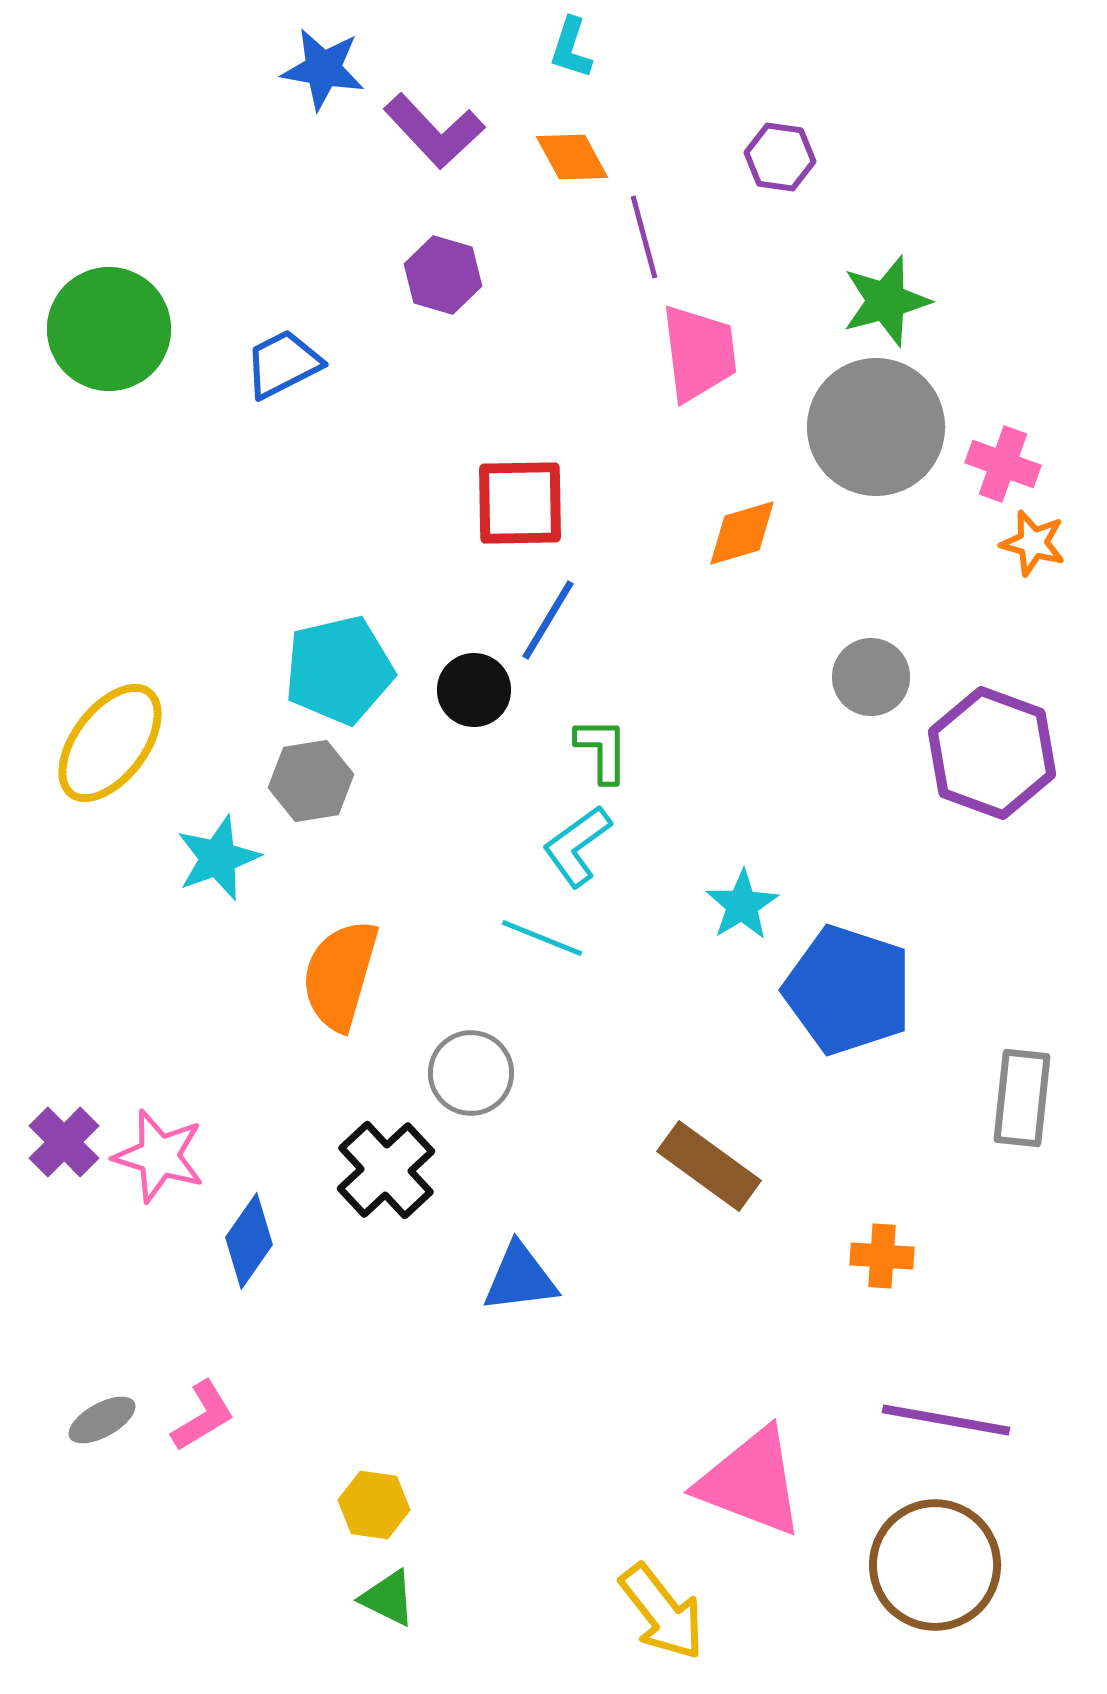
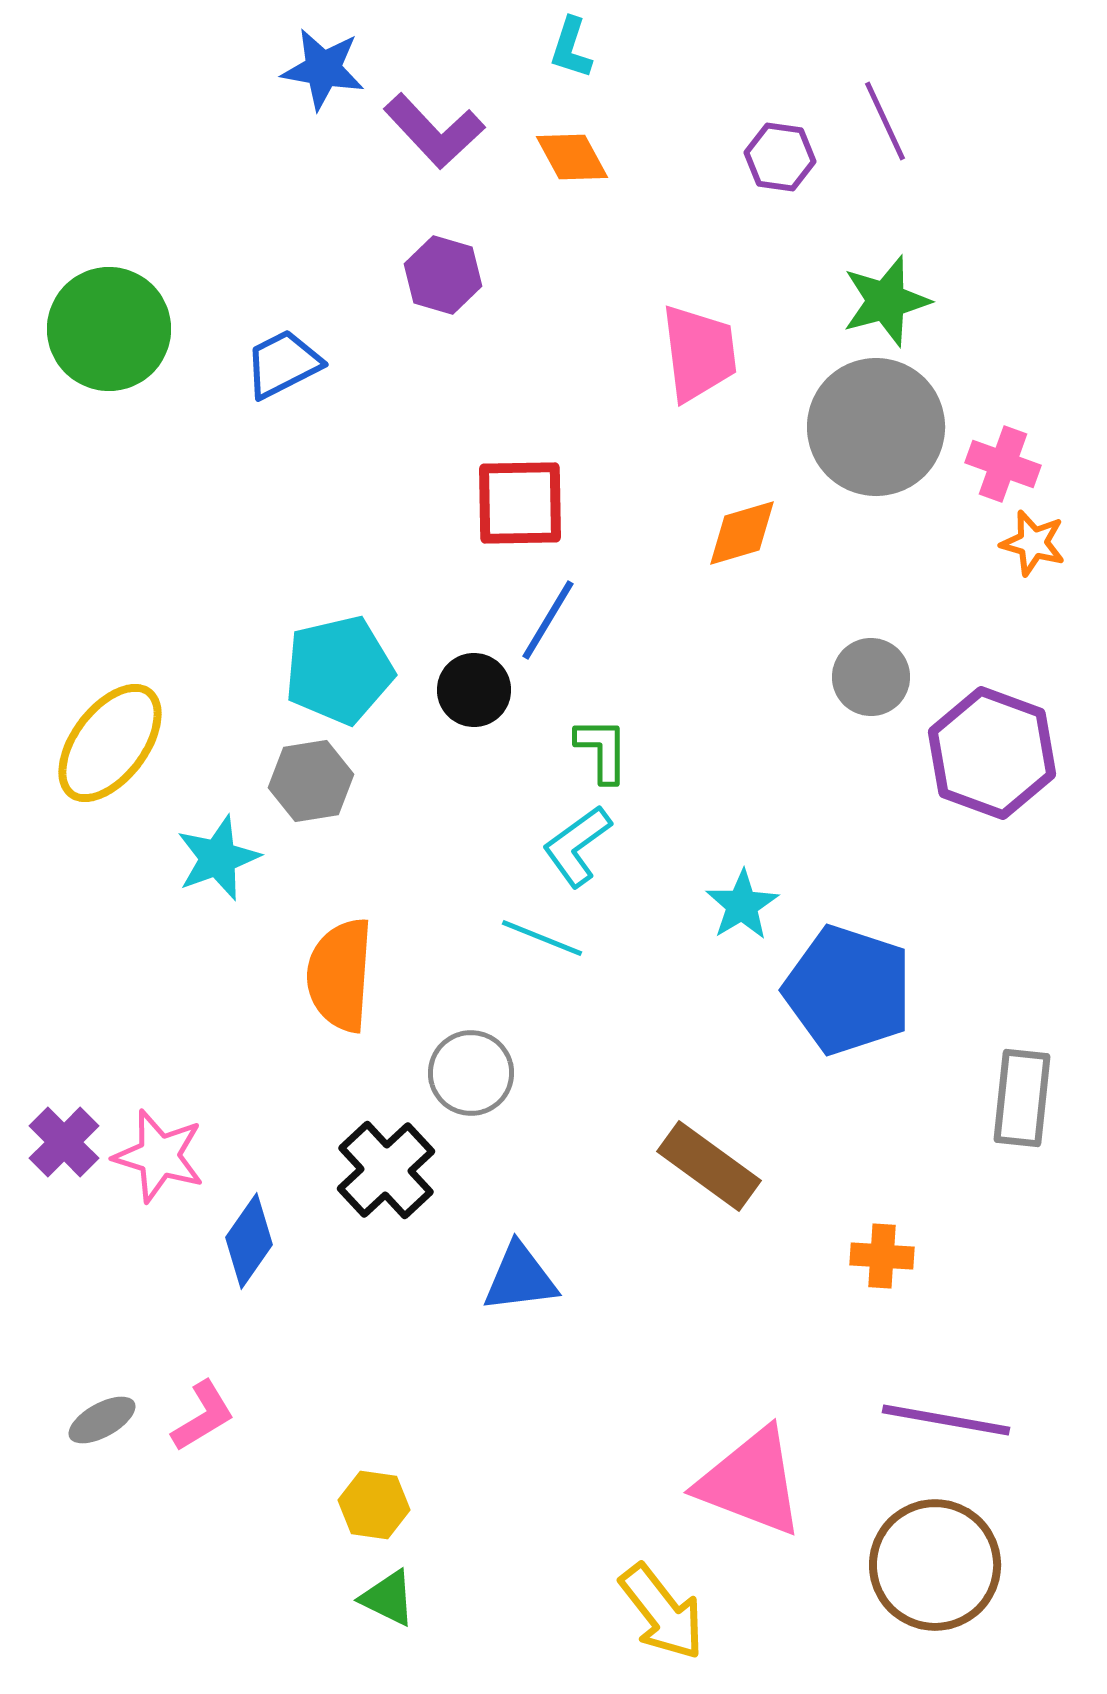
purple line at (644, 237): moved 241 px right, 116 px up; rotated 10 degrees counterclockwise
orange semicircle at (340, 975): rotated 12 degrees counterclockwise
